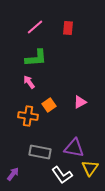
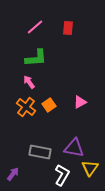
orange cross: moved 2 px left, 9 px up; rotated 30 degrees clockwise
white L-shape: rotated 115 degrees counterclockwise
